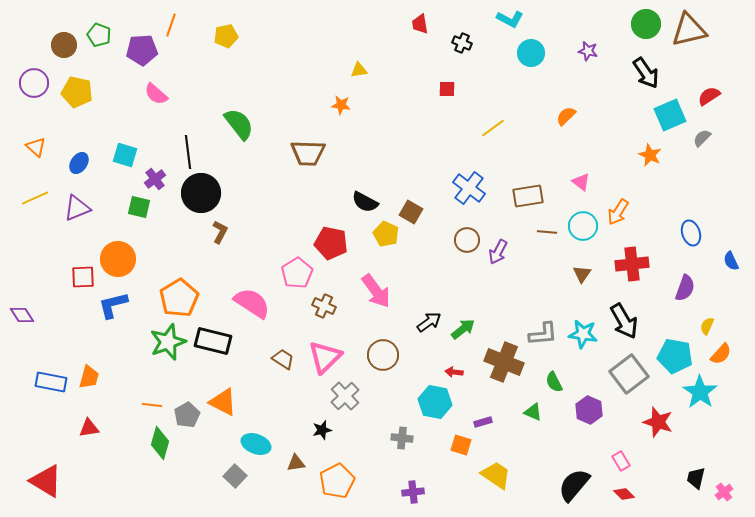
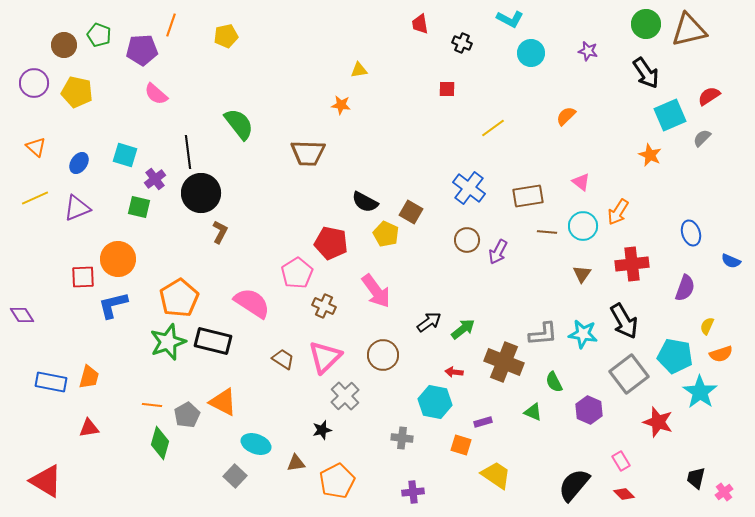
blue semicircle at (731, 261): rotated 42 degrees counterclockwise
orange semicircle at (721, 354): rotated 30 degrees clockwise
